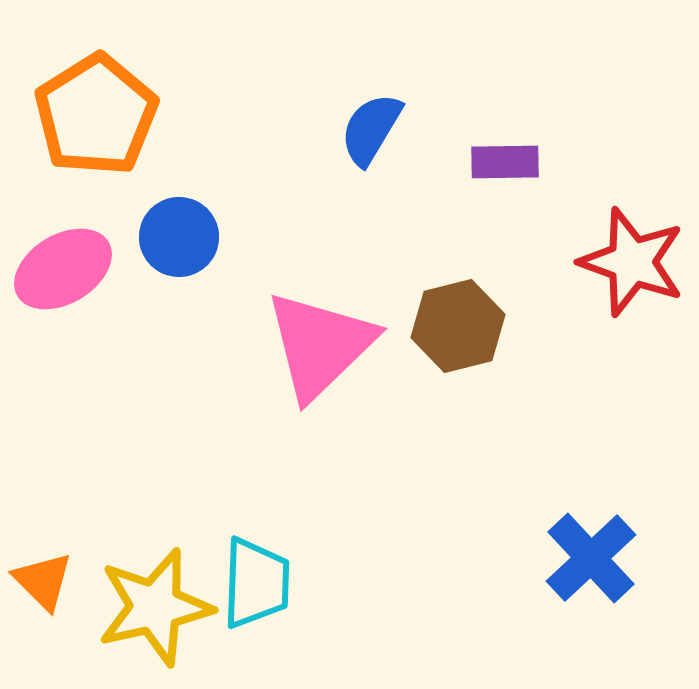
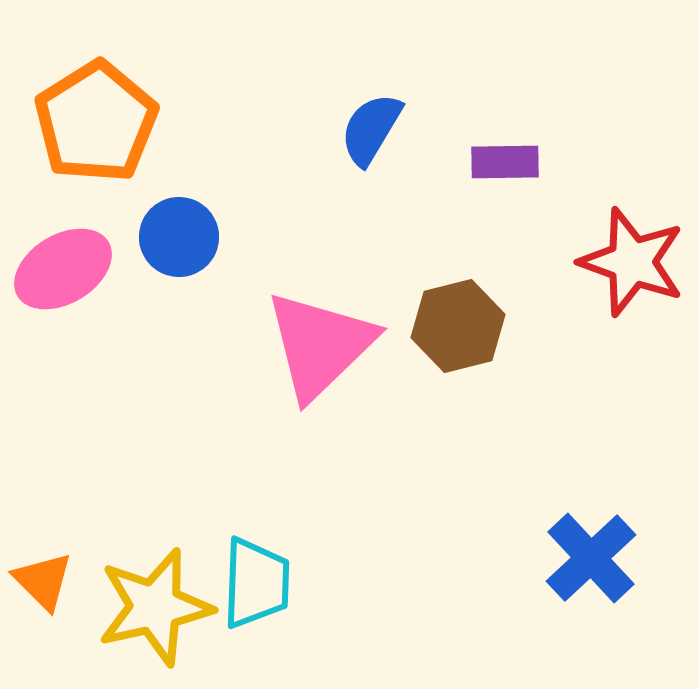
orange pentagon: moved 7 px down
